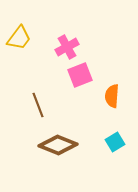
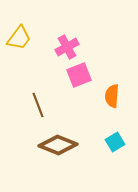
pink square: moved 1 px left
